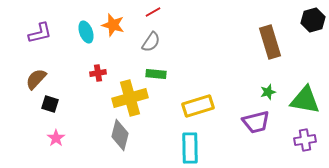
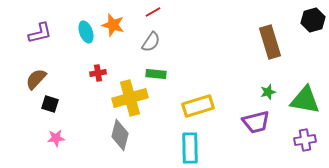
pink star: rotated 30 degrees clockwise
